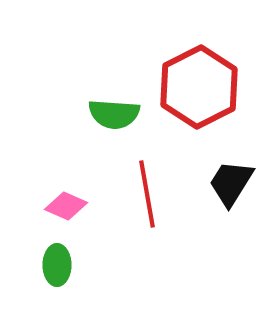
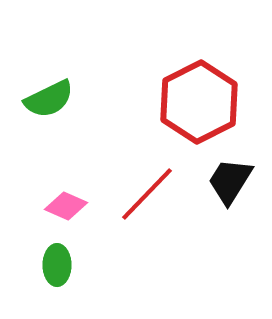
red hexagon: moved 15 px down
green semicircle: moved 65 px left, 15 px up; rotated 30 degrees counterclockwise
black trapezoid: moved 1 px left, 2 px up
red line: rotated 54 degrees clockwise
